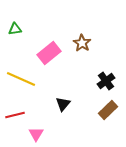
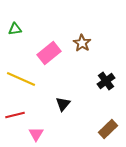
brown rectangle: moved 19 px down
